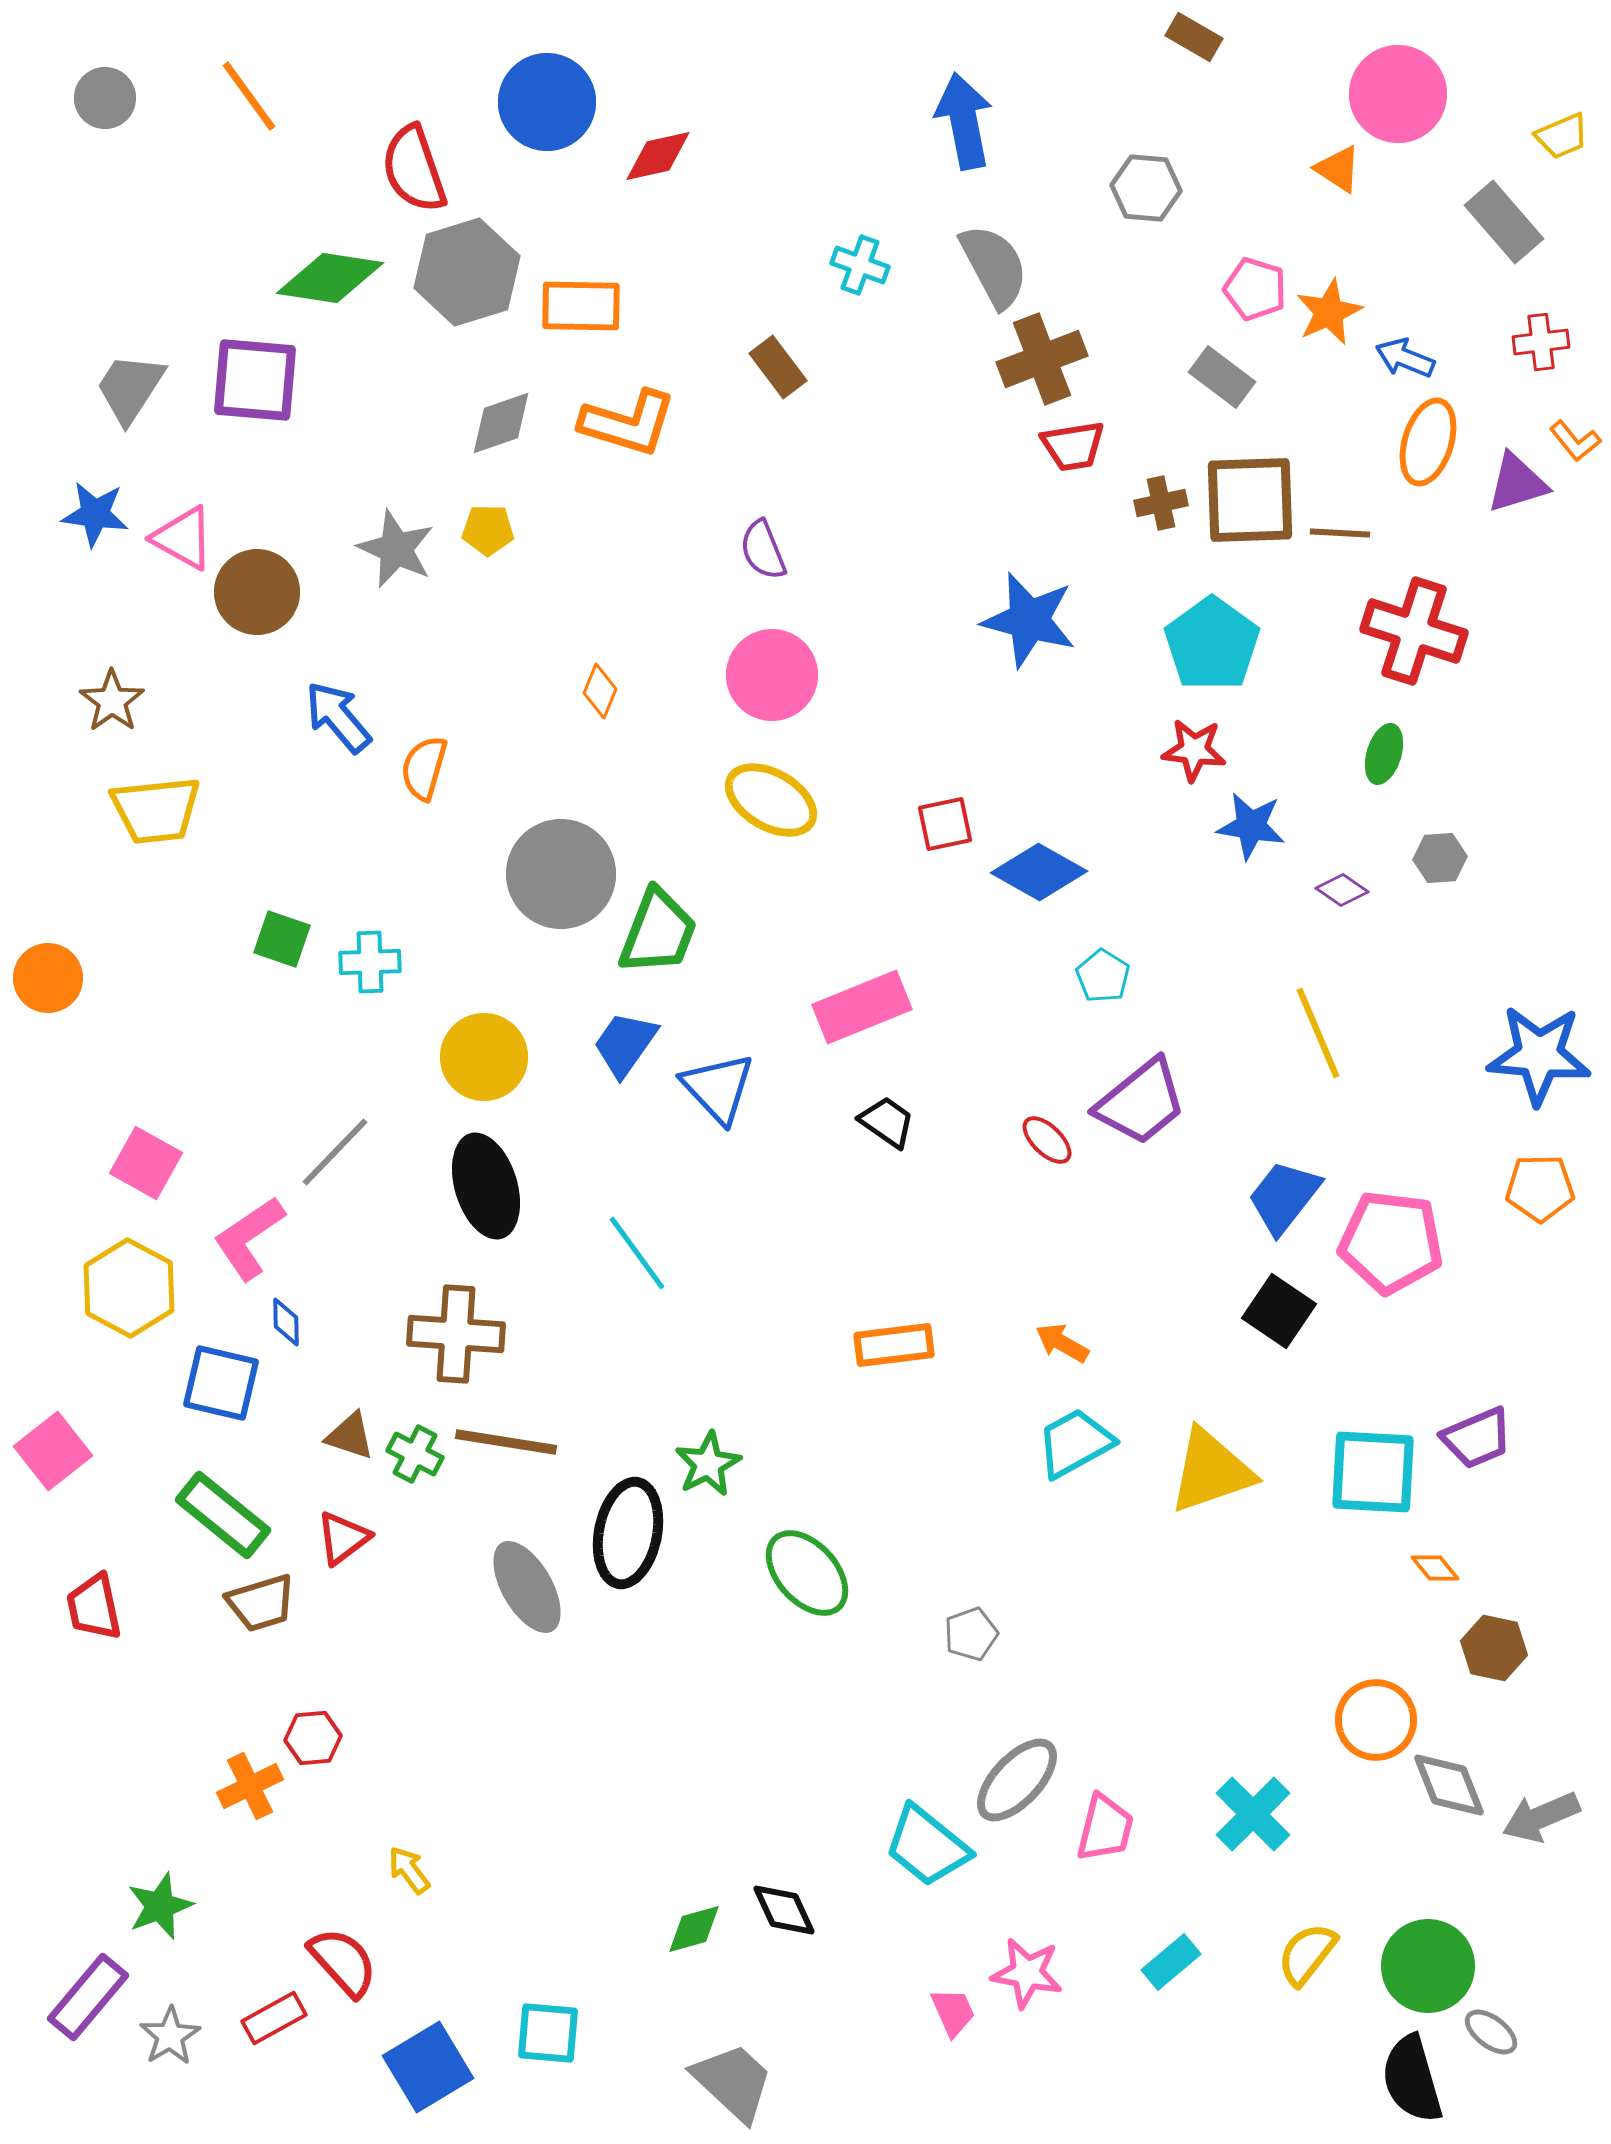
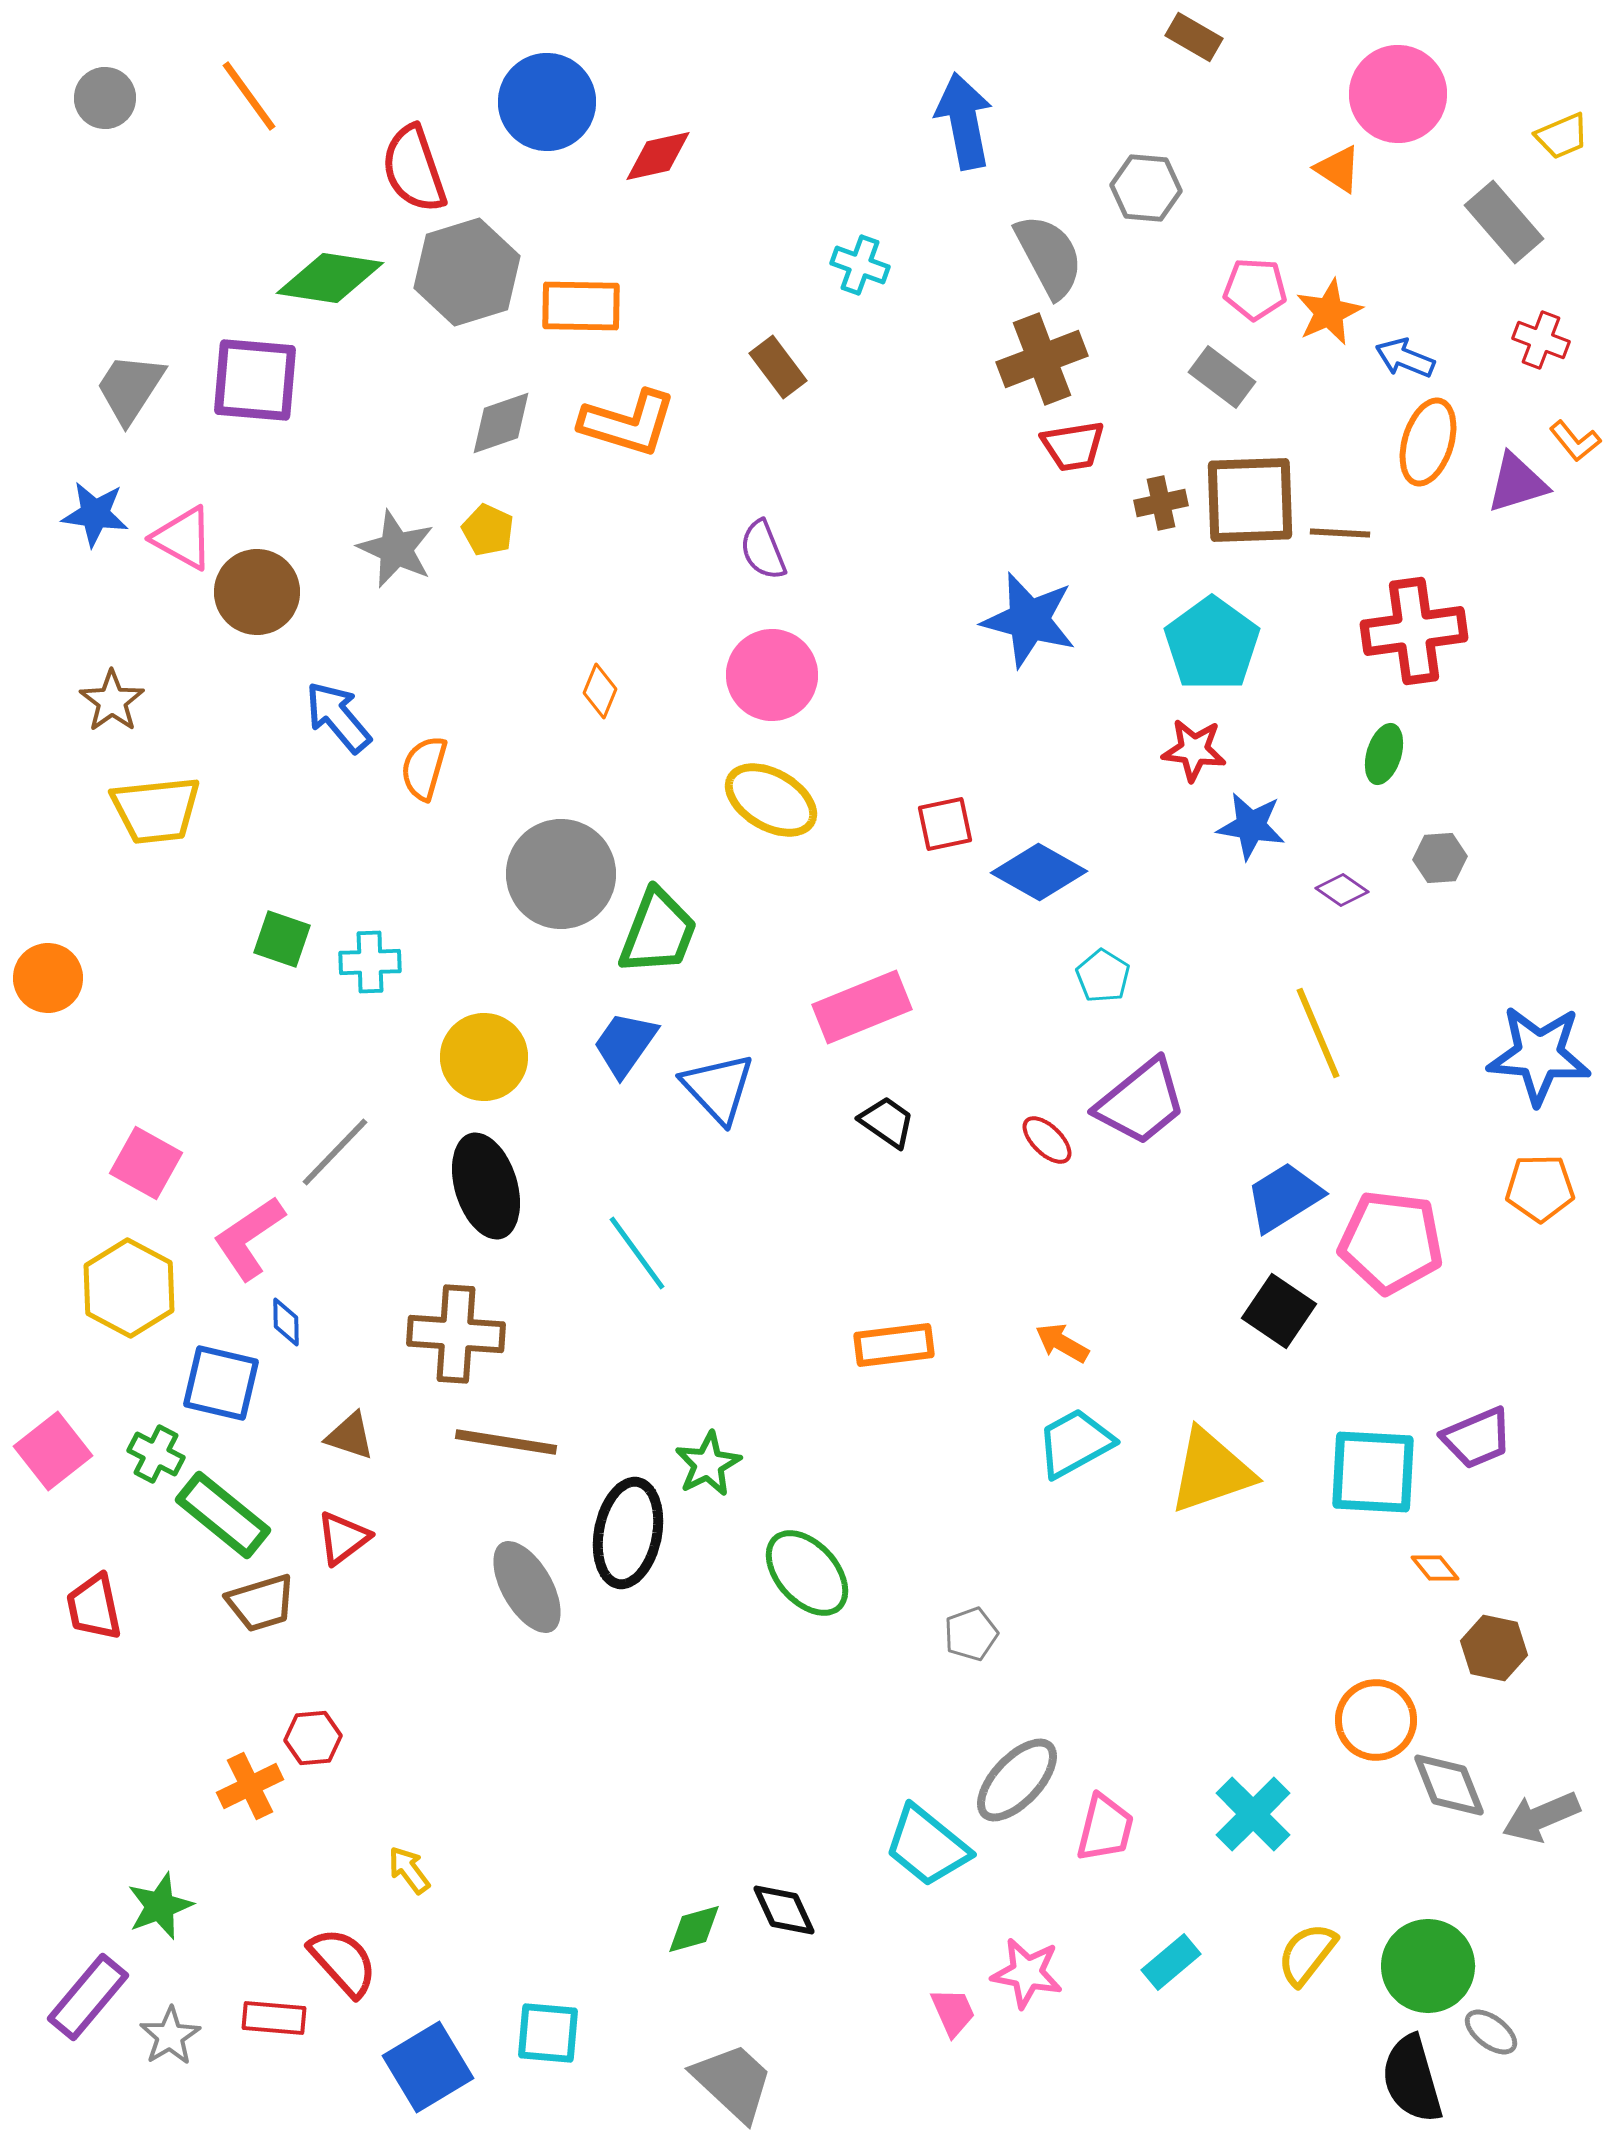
gray semicircle at (994, 266): moved 55 px right, 10 px up
pink pentagon at (1255, 289): rotated 14 degrees counterclockwise
red cross at (1541, 342): moved 2 px up; rotated 28 degrees clockwise
yellow pentagon at (488, 530): rotated 24 degrees clockwise
red cross at (1414, 631): rotated 26 degrees counterclockwise
blue trapezoid at (1284, 1197): rotated 20 degrees clockwise
green cross at (415, 1454): moved 259 px left
red rectangle at (274, 2018): rotated 34 degrees clockwise
